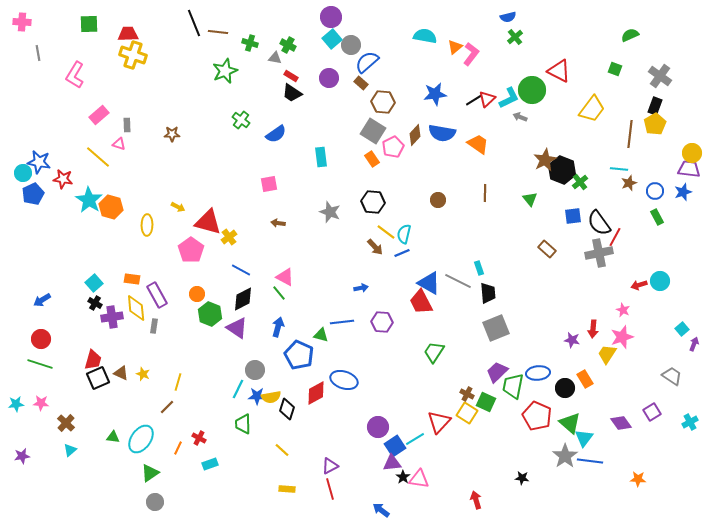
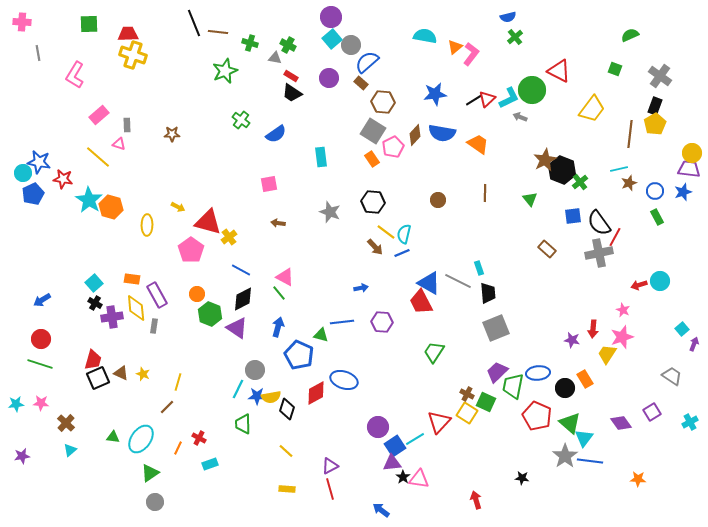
cyan line at (619, 169): rotated 18 degrees counterclockwise
yellow line at (282, 450): moved 4 px right, 1 px down
